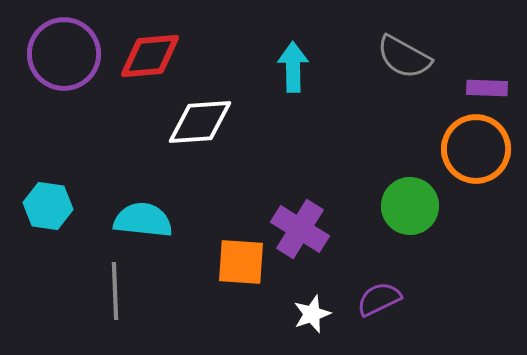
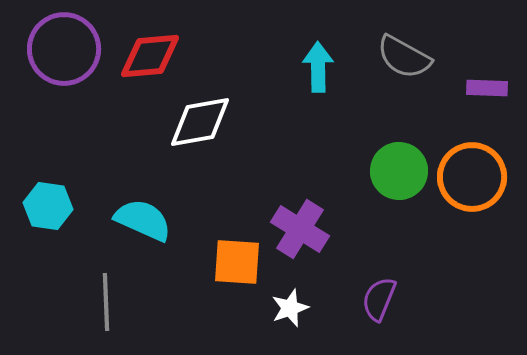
purple circle: moved 5 px up
cyan arrow: moved 25 px right
white diamond: rotated 6 degrees counterclockwise
orange circle: moved 4 px left, 28 px down
green circle: moved 11 px left, 35 px up
cyan semicircle: rotated 18 degrees clockwise
orange square: moved 4 px left
gray line: moved 9 px left, 11 px down
purple semicircle: rotated 42 degrees counterclockwise
white star: moved 22 px left, 6 px up
